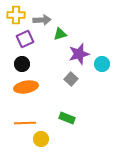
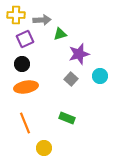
cyan circle: moved 2 px left, 12 px down
orange line: rotated 70 degrees clockwise
yellow circle: moved 3 px right, 9 px down
